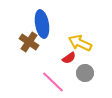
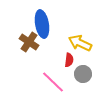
red semicircle: moved 2 px down; rotated 48 degrees counterclockwise
gray circle: moved 2 px left, 1 px down
